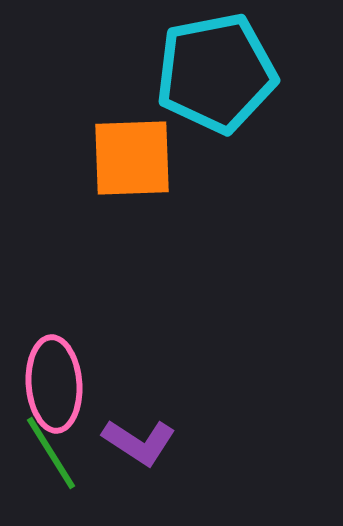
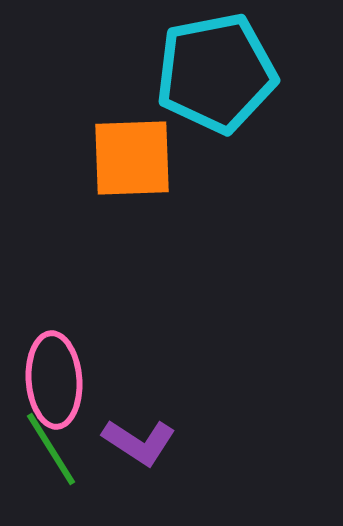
pink ellipse: moved 4 px up
green line: moved 4 px up
